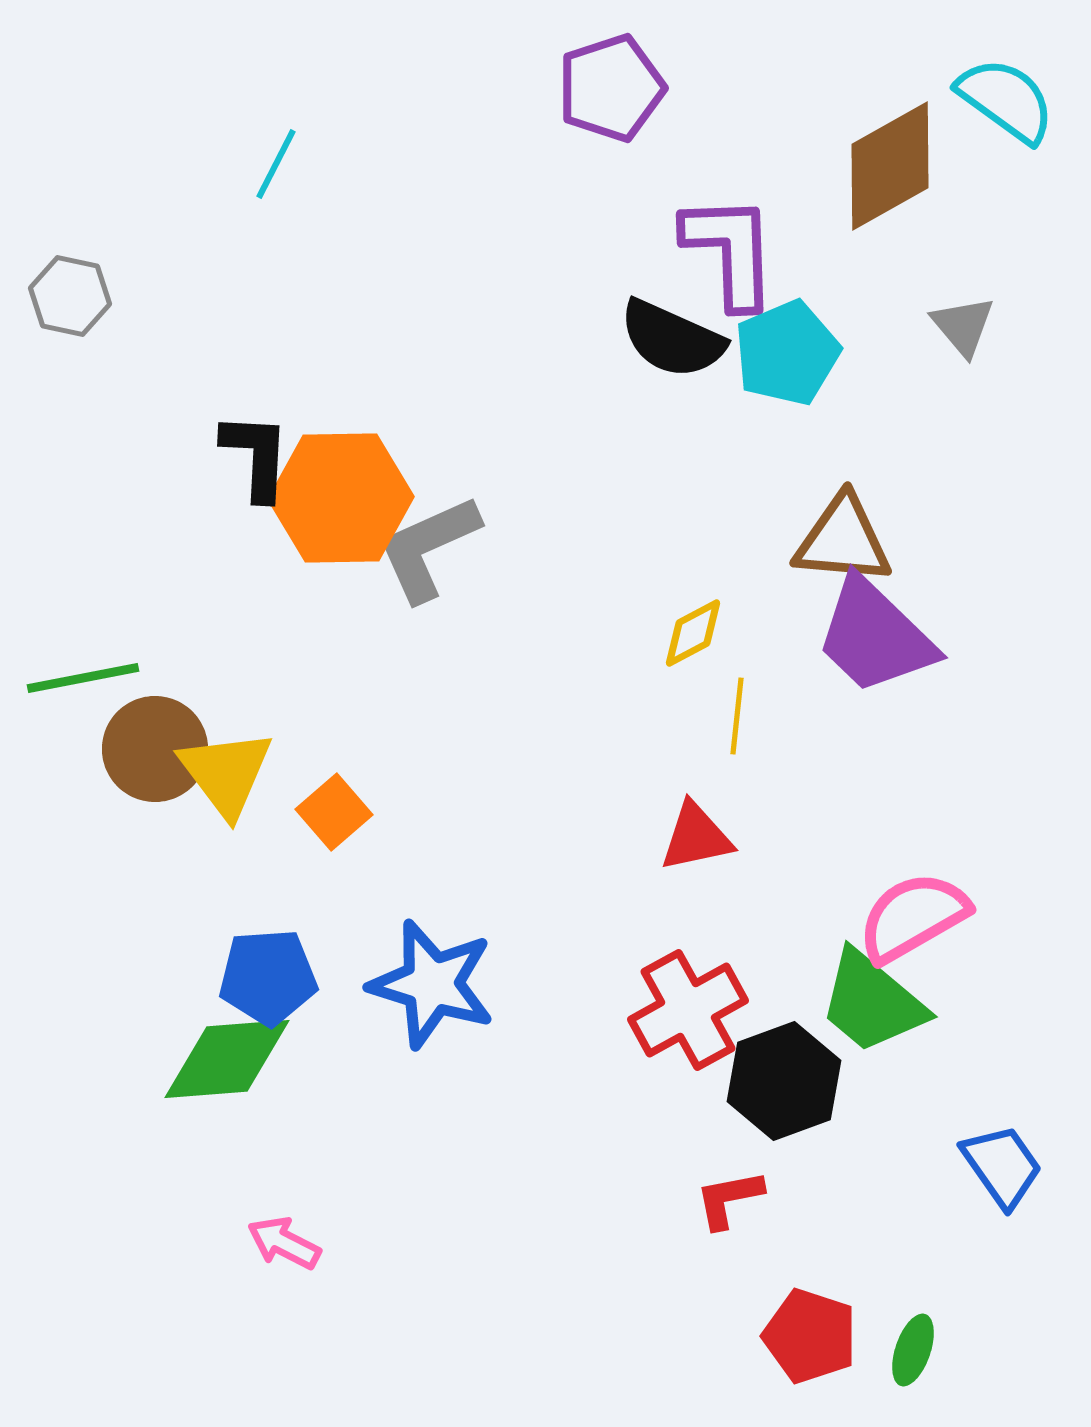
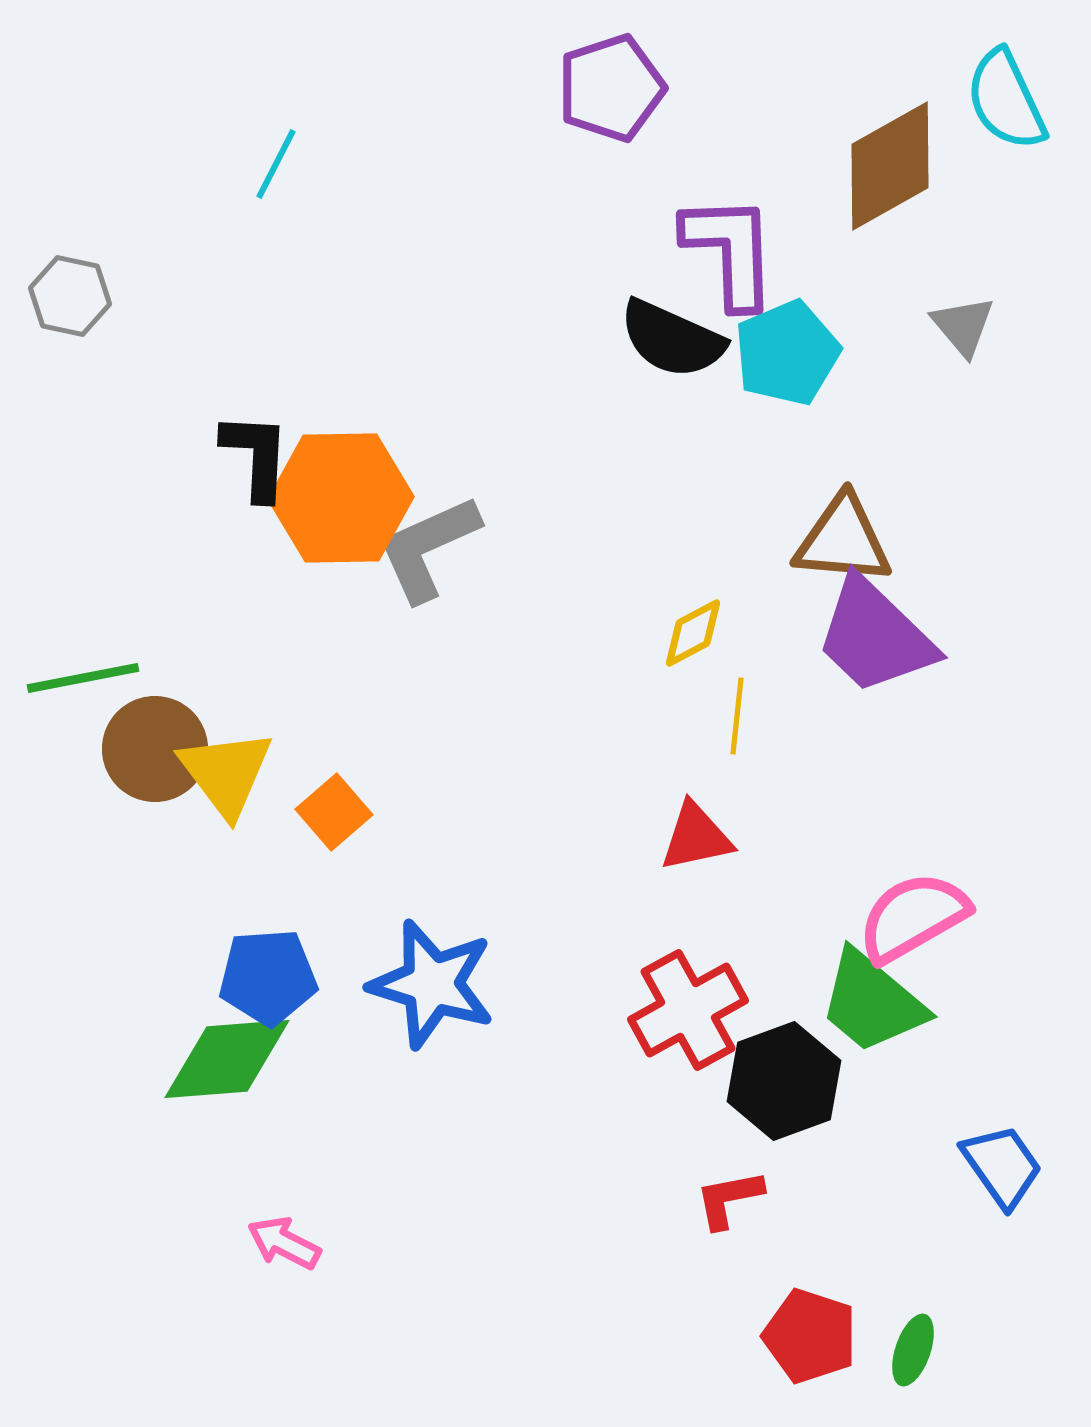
cyan semicircle: rotated 151 degrees counterclockwise
